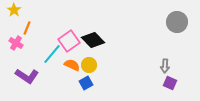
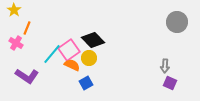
pink square: moved 9 px down
yellow circle: moved 7 px up
